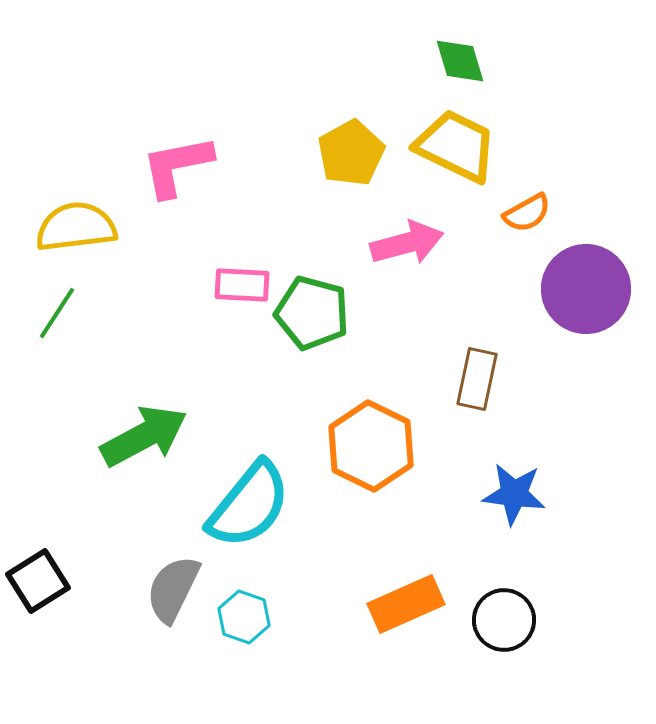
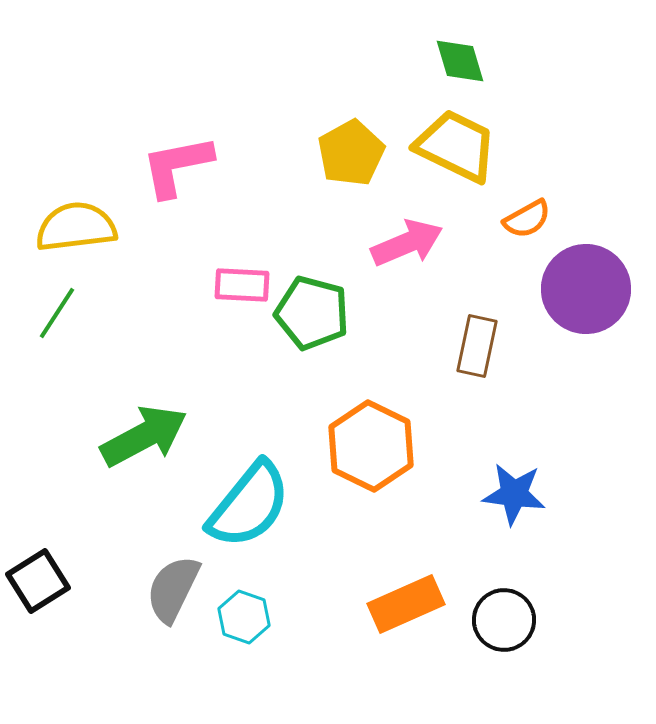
orange semicircle: moved 6 px down
pink arrow: rotated 8 degrees counterclockwise
brown rectangle: moved 33 px up
